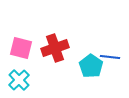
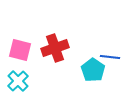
pink square: moved 1 px left, 2 px down
cyan pentagon: moved 2 px right, 4 px down
cyan cross: moved 1 px left, 1 px down
